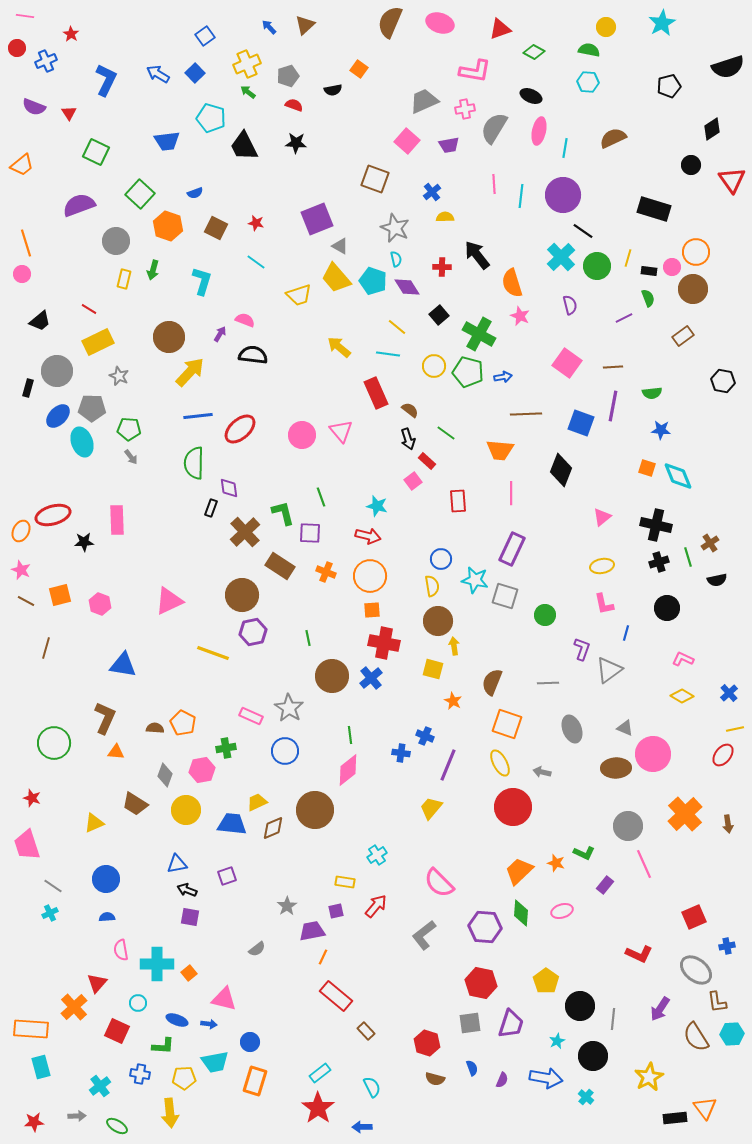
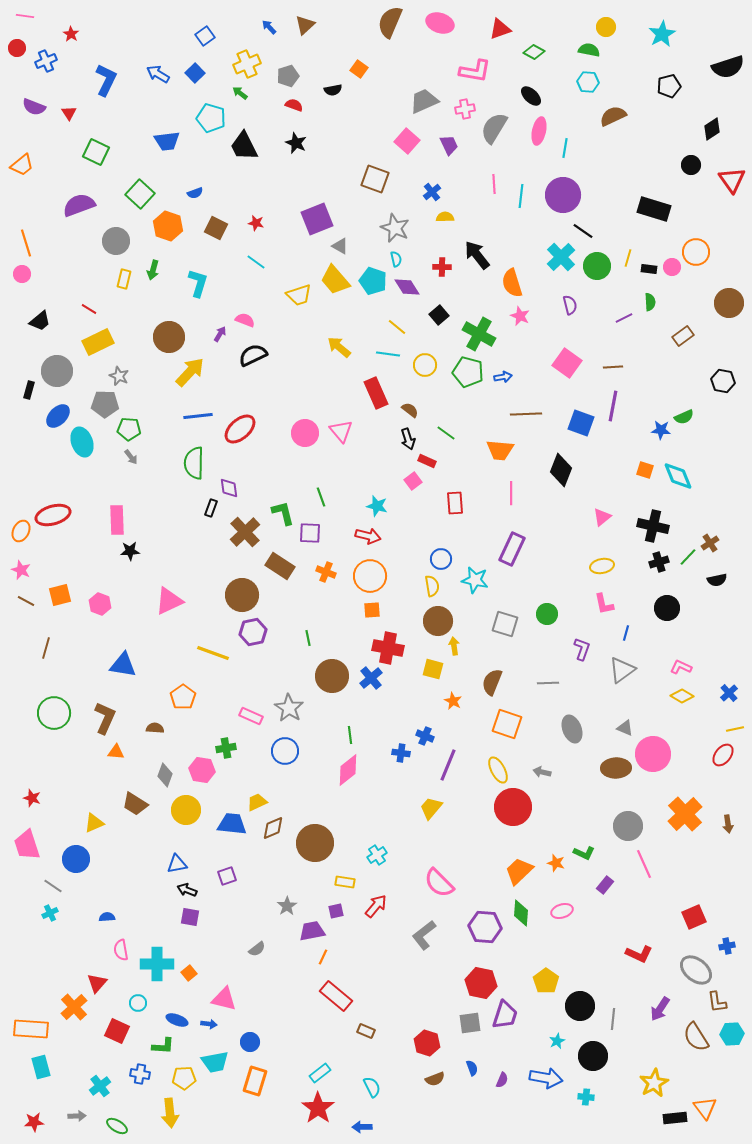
cyan star at (662, 23): moved 11 px down
green arrow at (248, 92): moved 8 px left, 1 px down
black ellipse at (531, 96): rotated 20 degrees clockwise
brown semicircle at (613, 138): moved 22 px up
black star at (296, 143): rotated 20 degrees clockwise
purple trapezoid at (449, 145): rotated 105 degrees counterclockwise
black rectangle at (649, 271): moved 2 px up
yellow trapezoid at (336, 278): moved 1 px left, 2 px down
cyan L-shape at (202, 281): moved 4 px left, 2 px down
brown circle at (693, 289): moved 36 px right, 14 px down
green semicircle at (648, 298): moved 2 px right, 4 px down; rotated 18 degrees clockwise
black semicircle at (253, 355): rotated 32 degrees counterclockwise
yellow circle at (434, 366): moved 9 px left, 1 px up
black rectangle at (28, 388): moved 1 px right, 2 px down
green semicircle at (652, 393): moved 32 px right, 24 px down; rotated 18 degrees counterclockwise
gray pentagon at (92, 408): moved 13 px right, 4 px up
pink circle at (302, 435): moved 3 px right, 2 px up
red rectangle at (427, 461): rotated 18 degrees counterclockwise
orange square at (647, 468): moved 2 px left, 2 px down
red rectangle at (458, 501): moved 3 px left, 2 px down
black cross at (656, 525): moved 3 px left, 1 px down
black star at (84, 542): moved 46 px right, 9 px down
green line at (688, 557): rotated 60 degrees clockwise
gray square at (505, 596): moved 28 px down
green circle at (545, 615): moved 2 px right, 1 px up
red cross at (384, 643): moved 4 px right, 5 px down
pink L-shape at (683, 659): moved 2 px left, 8 px down
gray triangle at (609, 670): moved 13 px right
orange pentagon at (183, 723): moved 26 px up; rotated 10 degrees clockwise
green circle at (54, 743): moved 30 px up
yellow ellipse at (500, 763): moved 2 px left, 7 px down
pink hexagon at (202, 770): rotated 20 degrees clockwise
brown circle at (315, 810): moved 33 px down
blue circle at (106, 879): moved 30 px left, 20 px up
purple trapezoid at (511, 1024): moved 6 px left, 9 px up
brown rectangle at (366, 1031): rotated 24 degrees counterclockwise
yellow star at (649, 1077): moved 5 px right, 6 px down
brown semicircle at (435, 1079): rotated 36 degrees counterclockwise
cyan cross at (586, 1097): rotated 35 degrees counterclockwise
